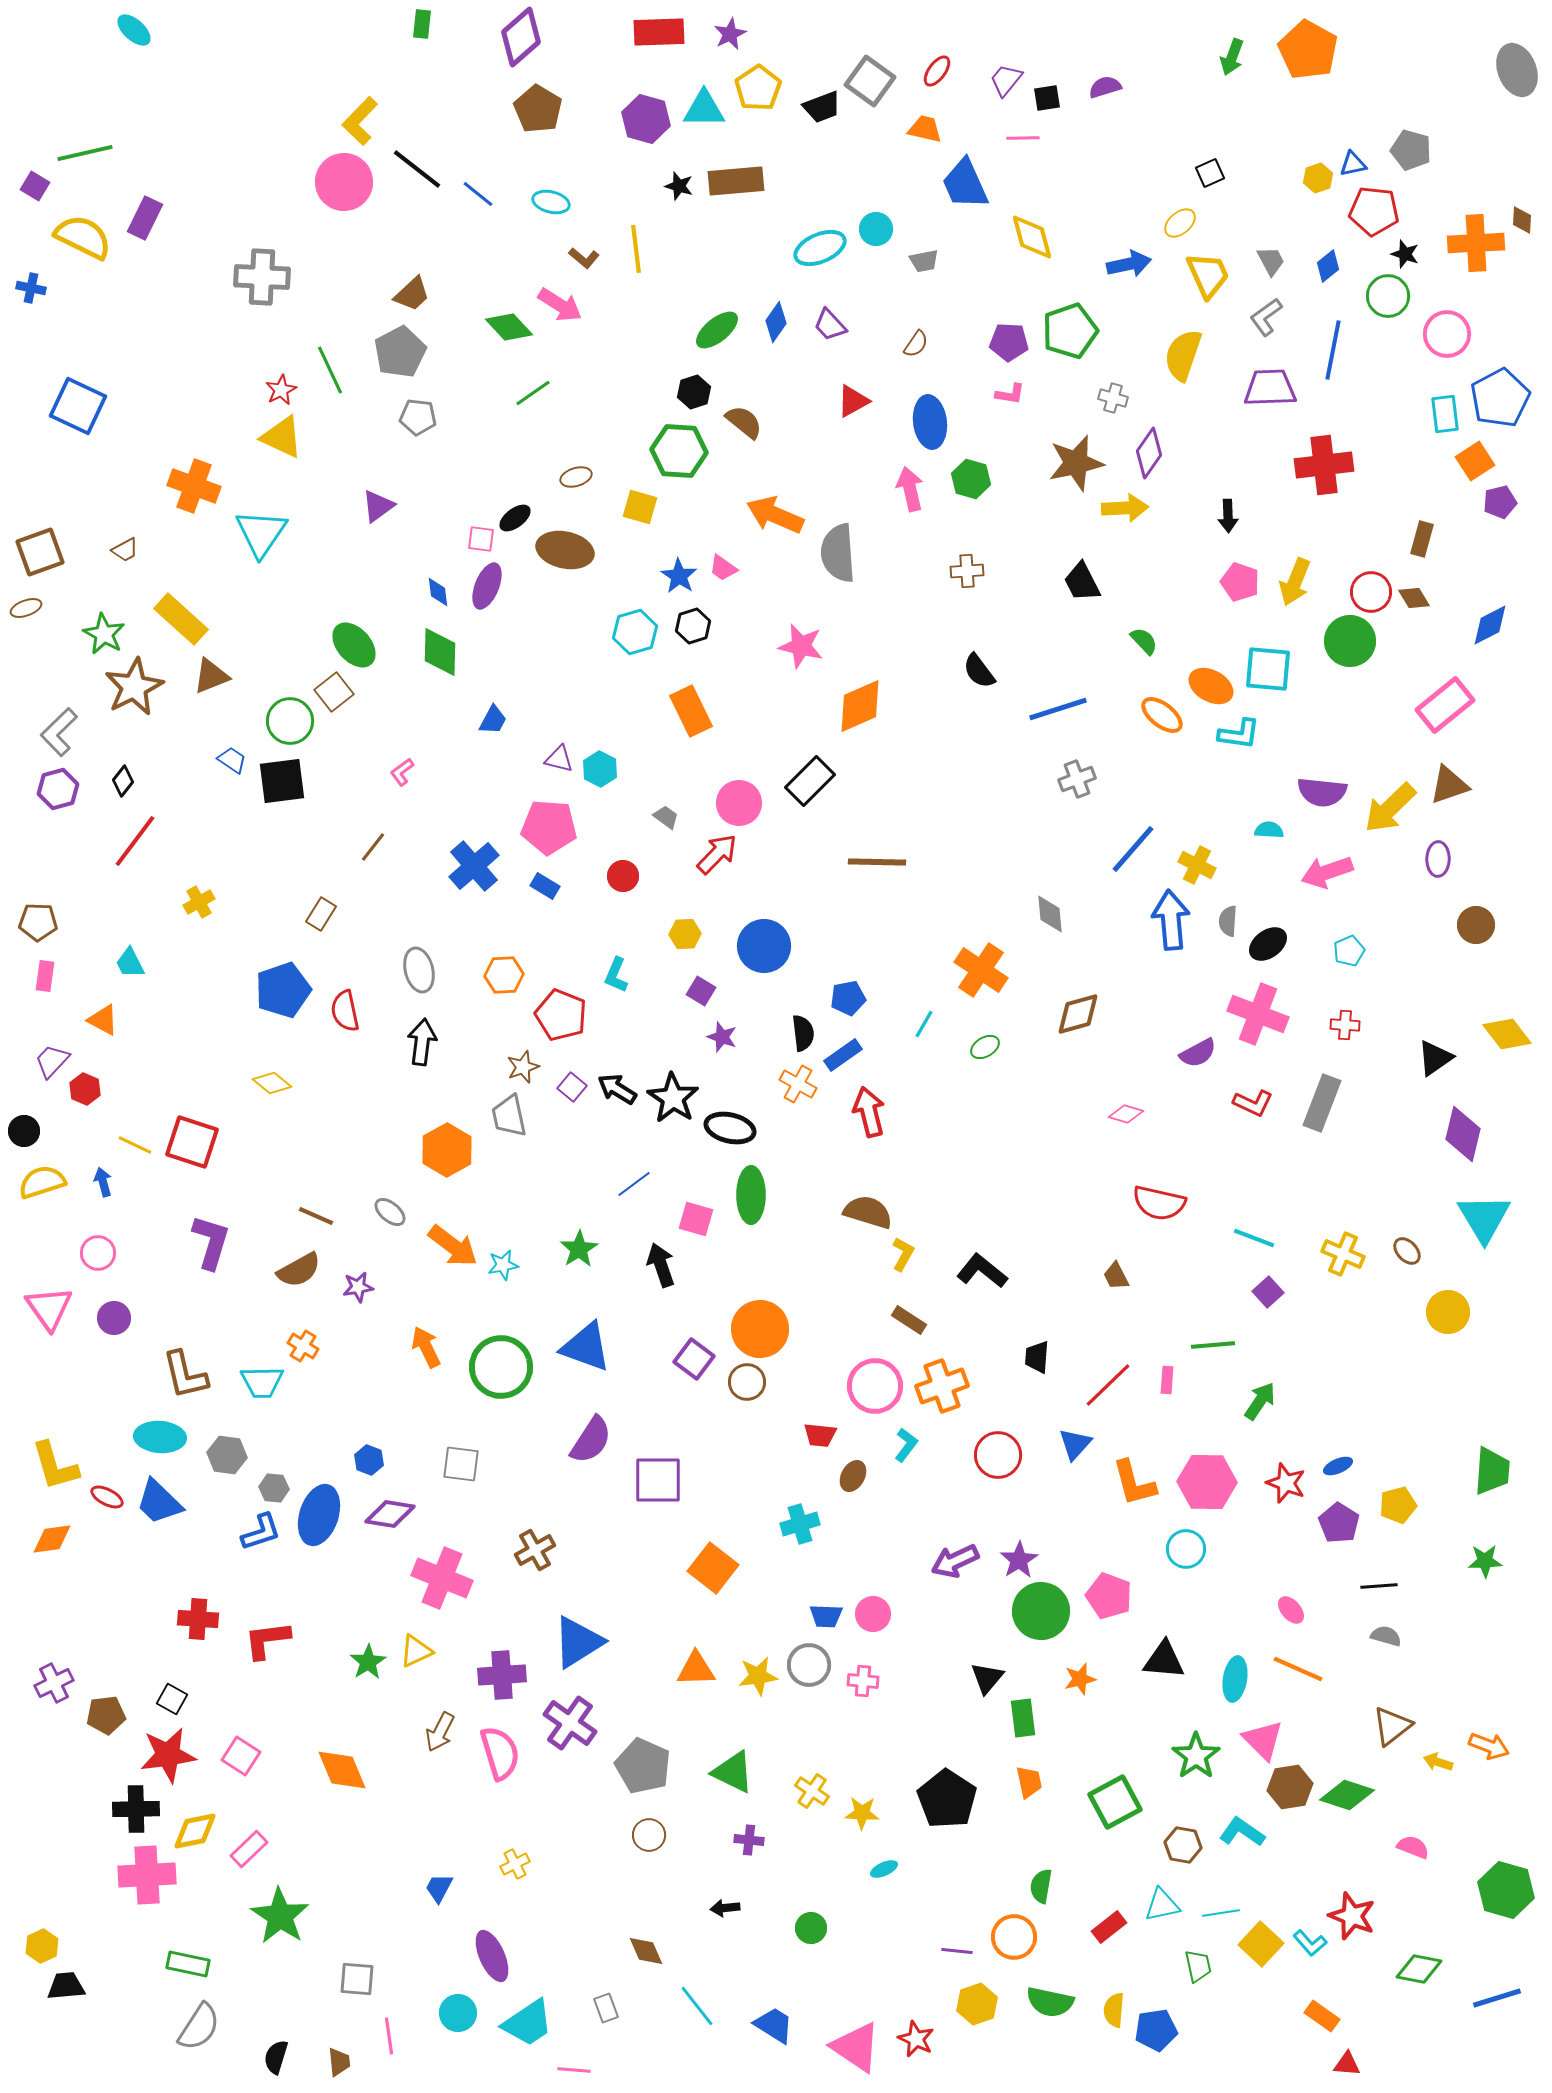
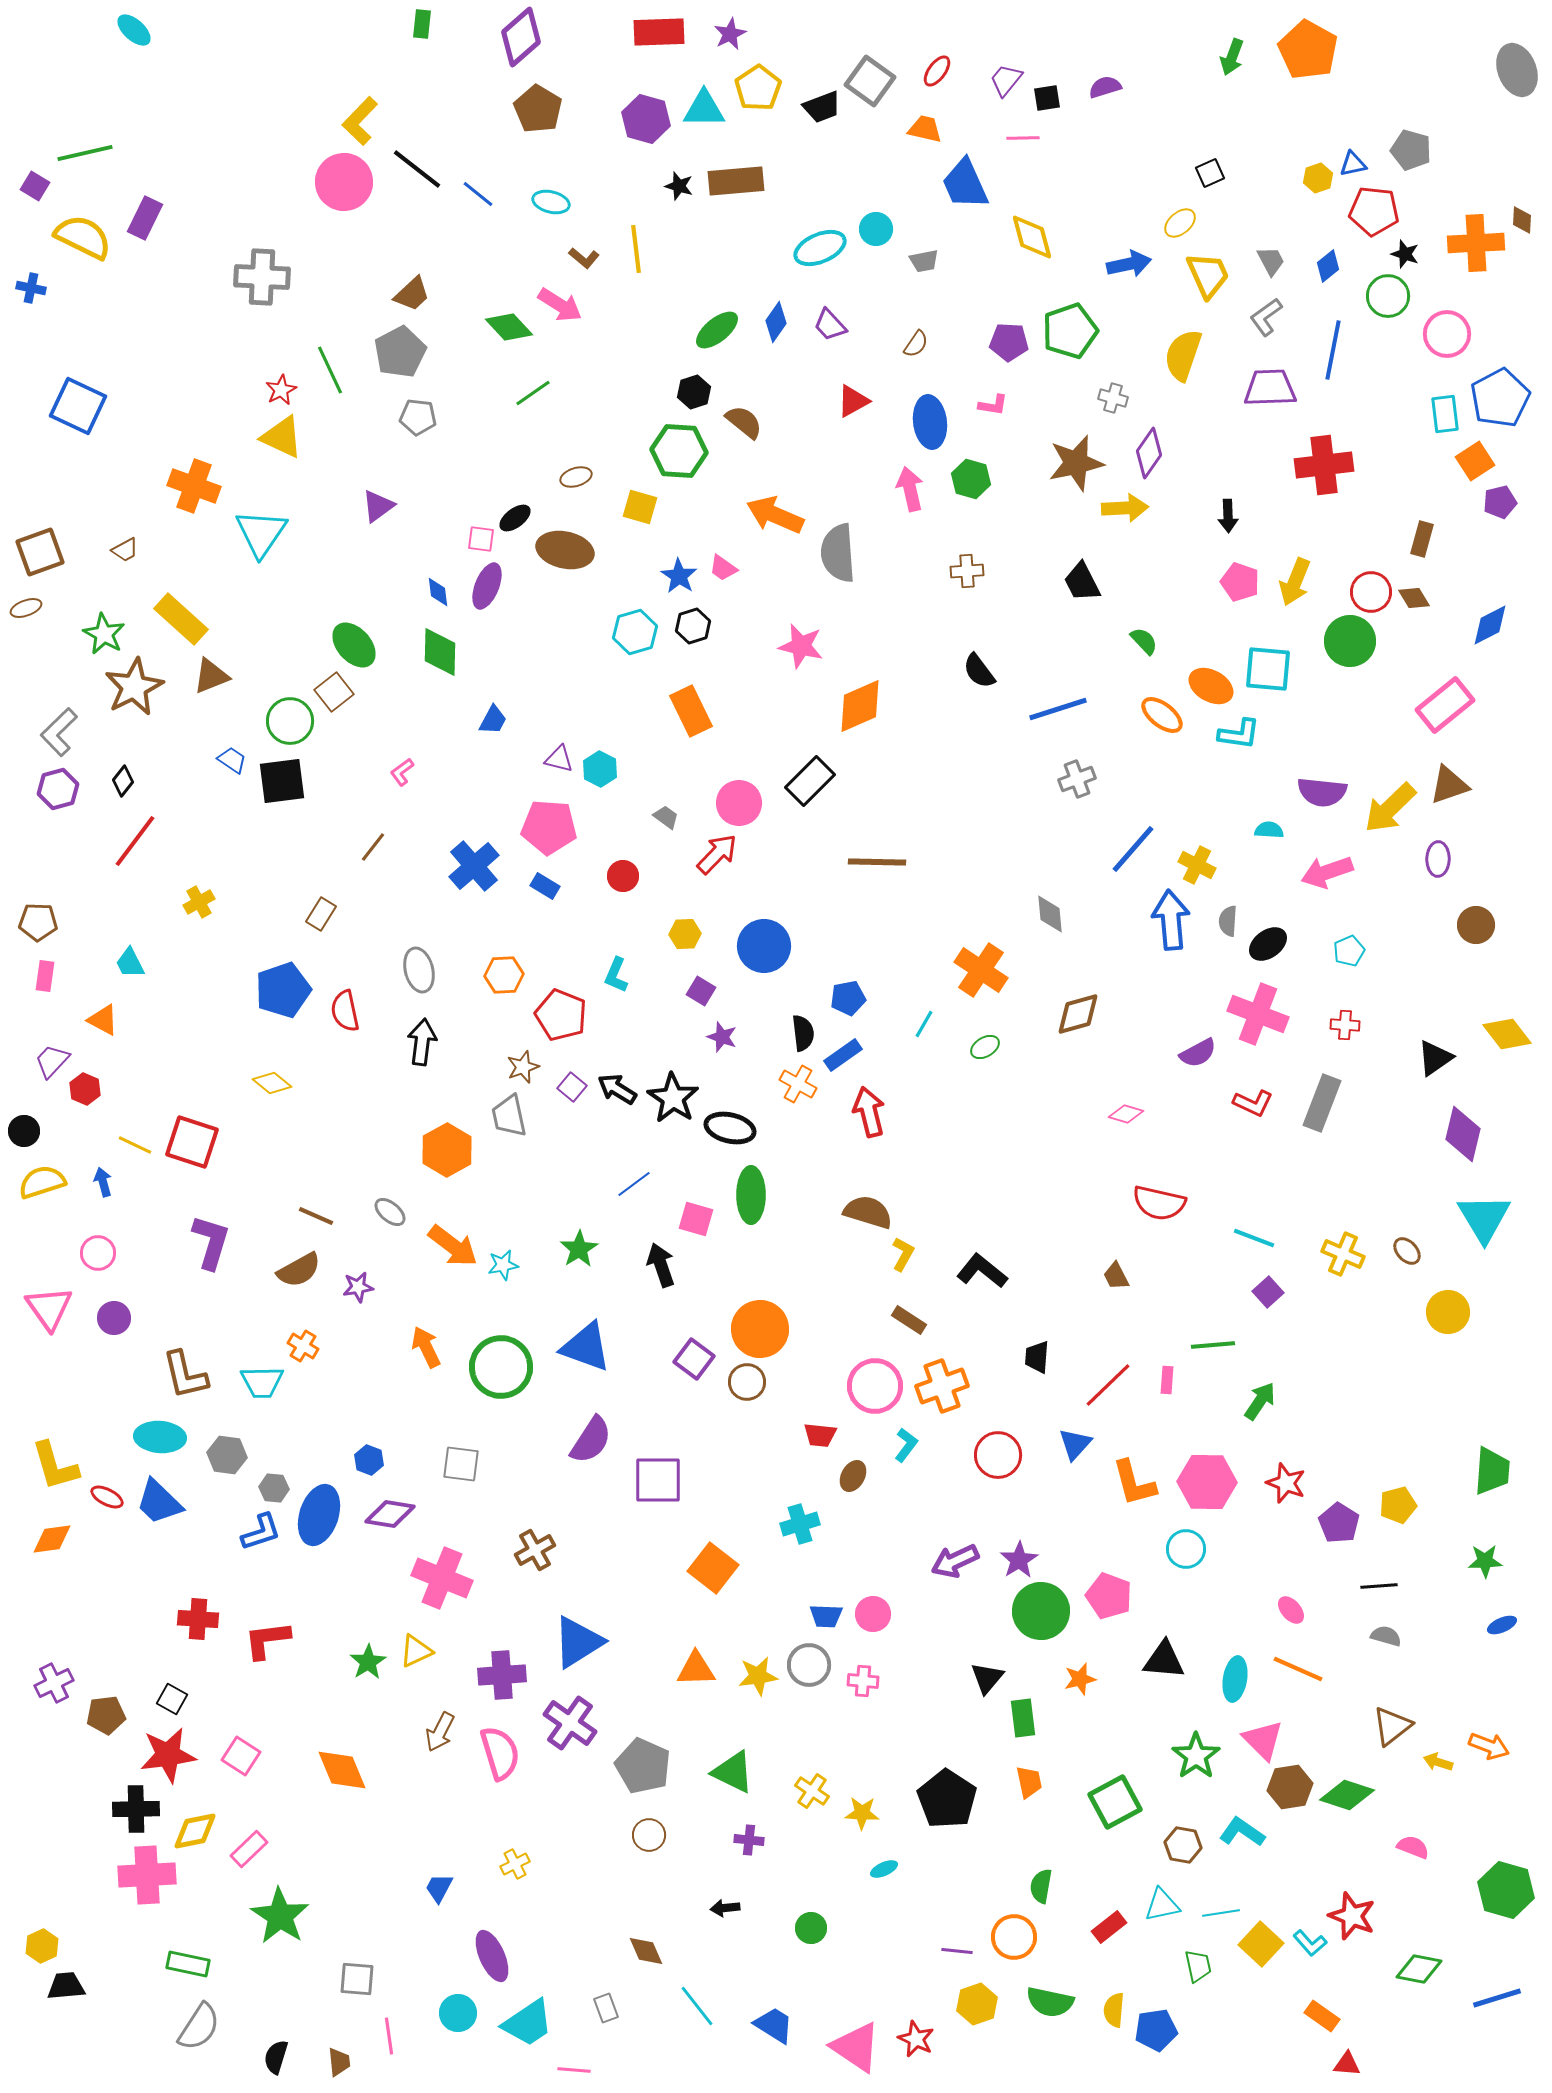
pink L-shape at (1010, 394): moved 17 px left, 11 px down
blue ellipse at (1338, 1466): moved 164 px right, 159 px down
